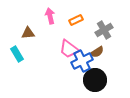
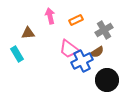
black circle: moved 12 px right
